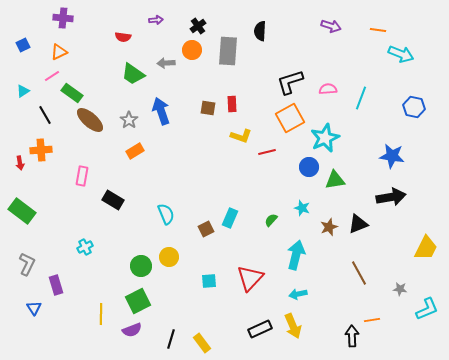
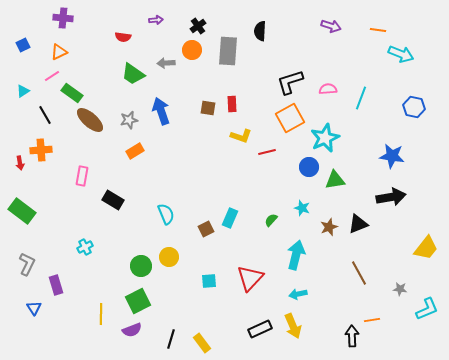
gray star at (129, 120): rotated 24 degrees clockwise
yellow trapezoid at (426, 248): rotated 12 degrees clockwise
